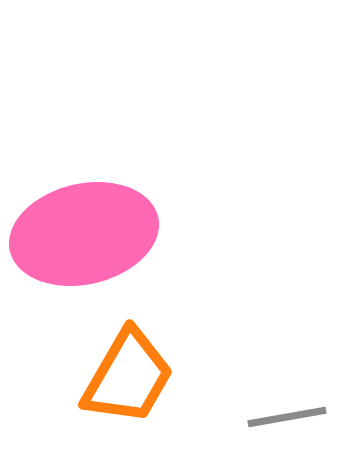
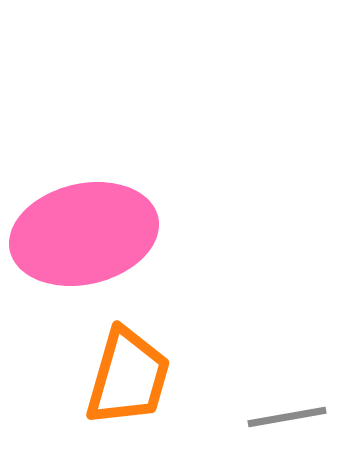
orange trapezoid: rotated 14 degrees counterclockwise
